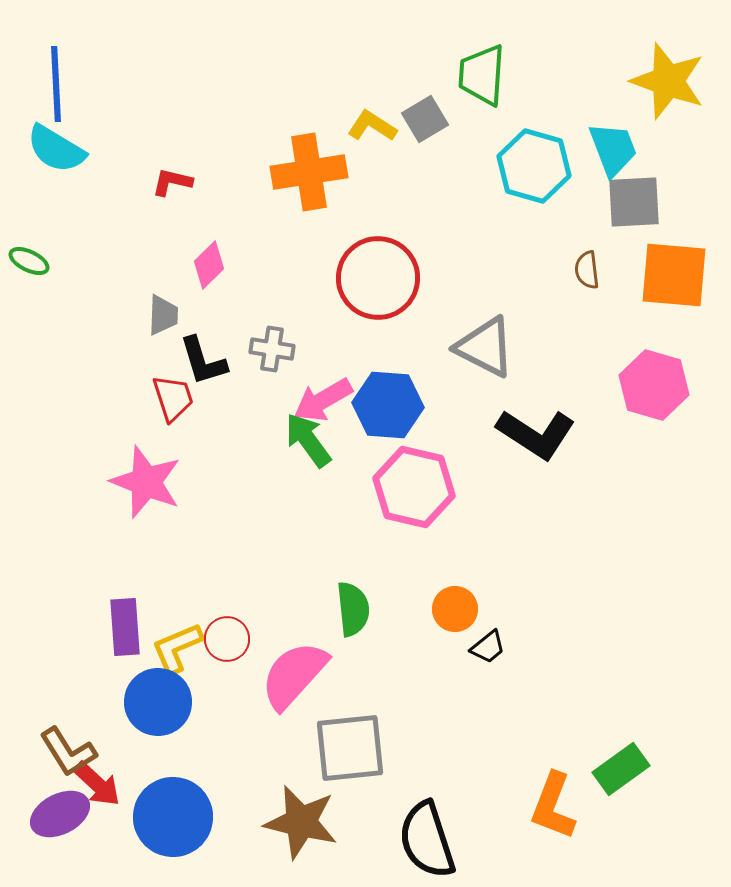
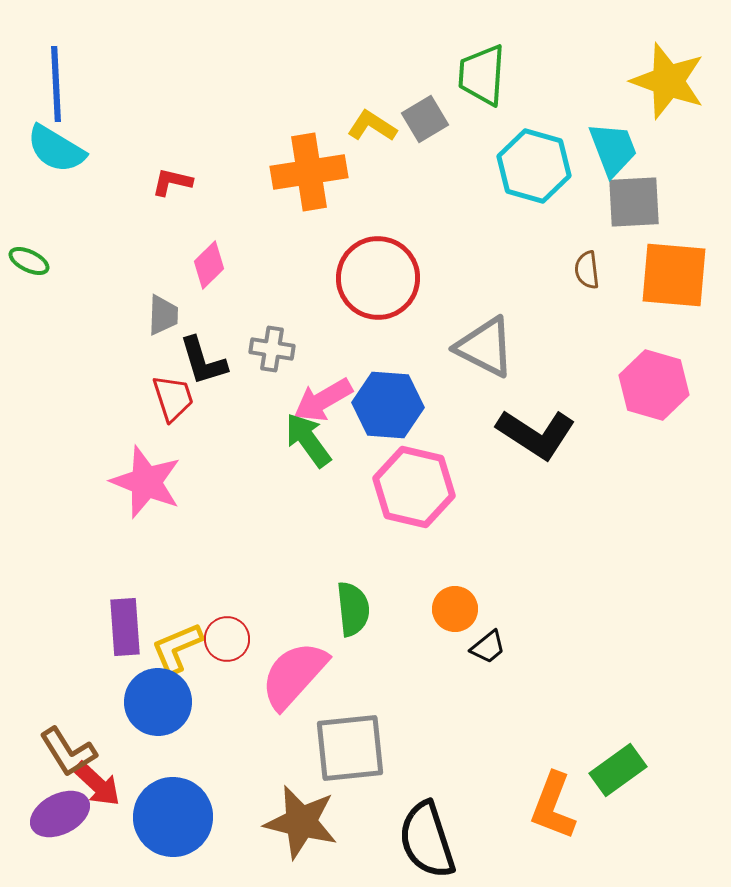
green rectangle at (621, 769): moved 3 px left, 1 px down
